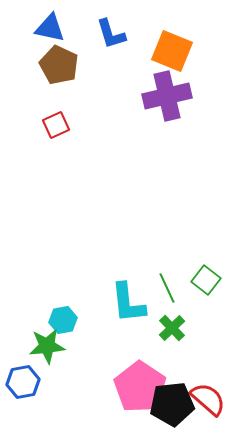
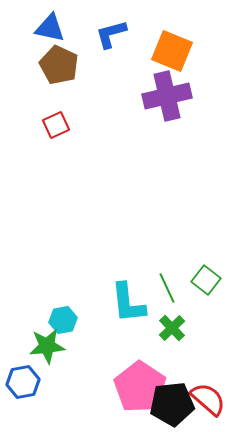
blue L-shape: rotated 92 degrees clockwise
